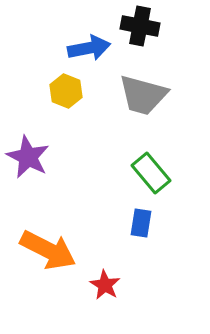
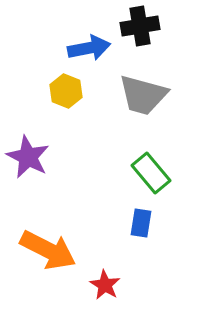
black cross: rotated 21 degrees counterclockwise
